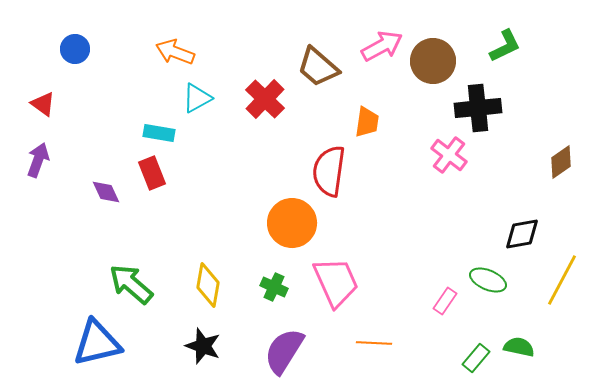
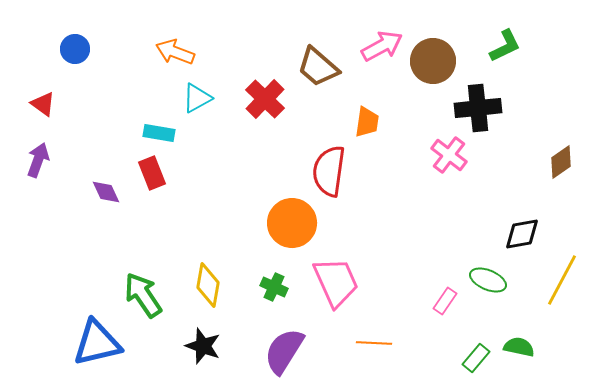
green arrow: moved 12 px right, 11 px down; rotated 15 degrees clockwise
